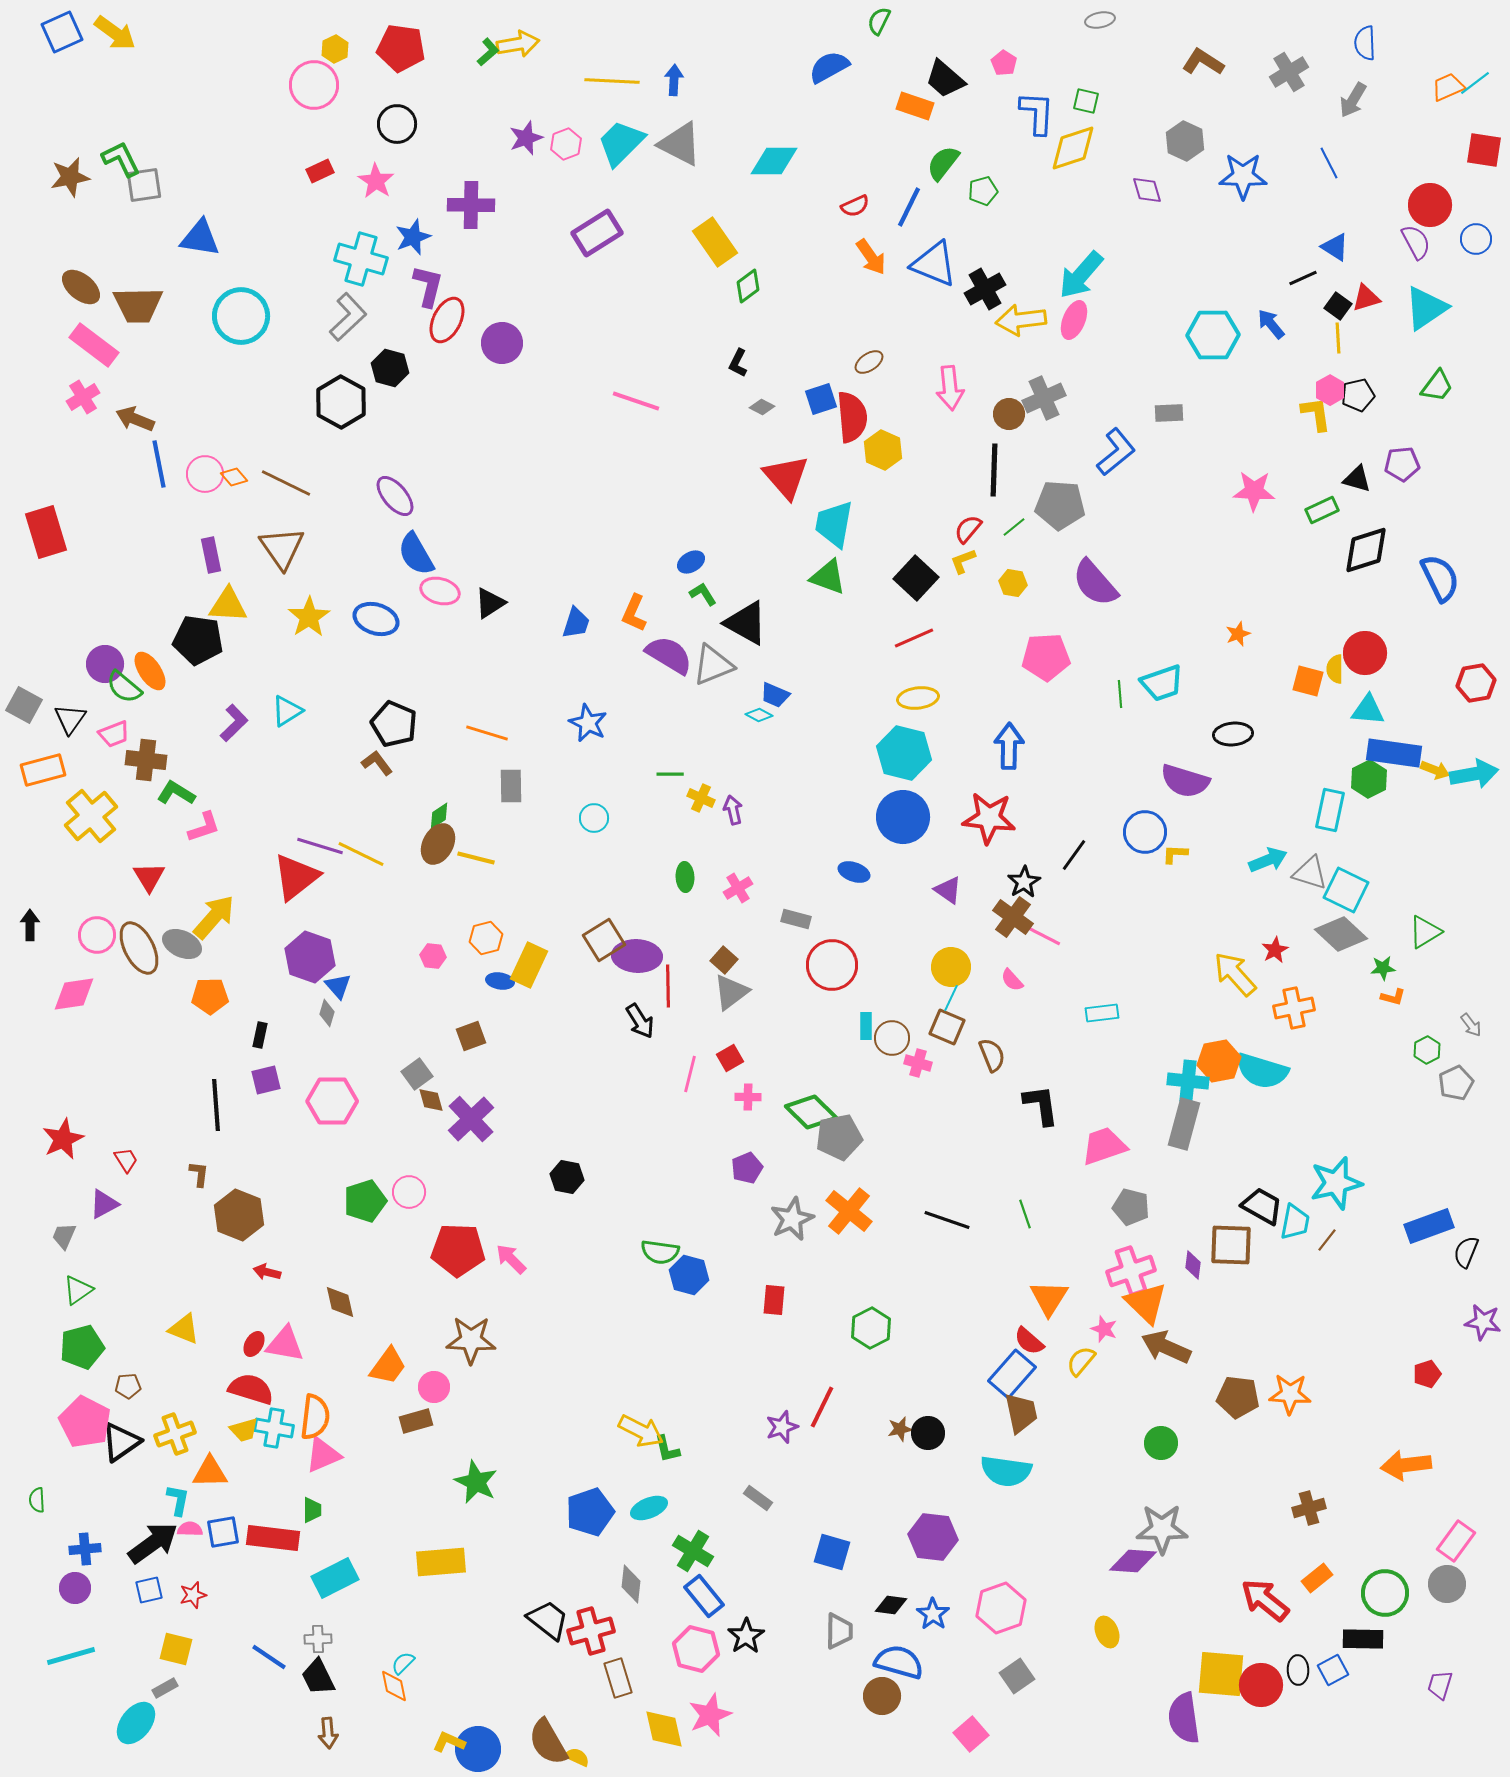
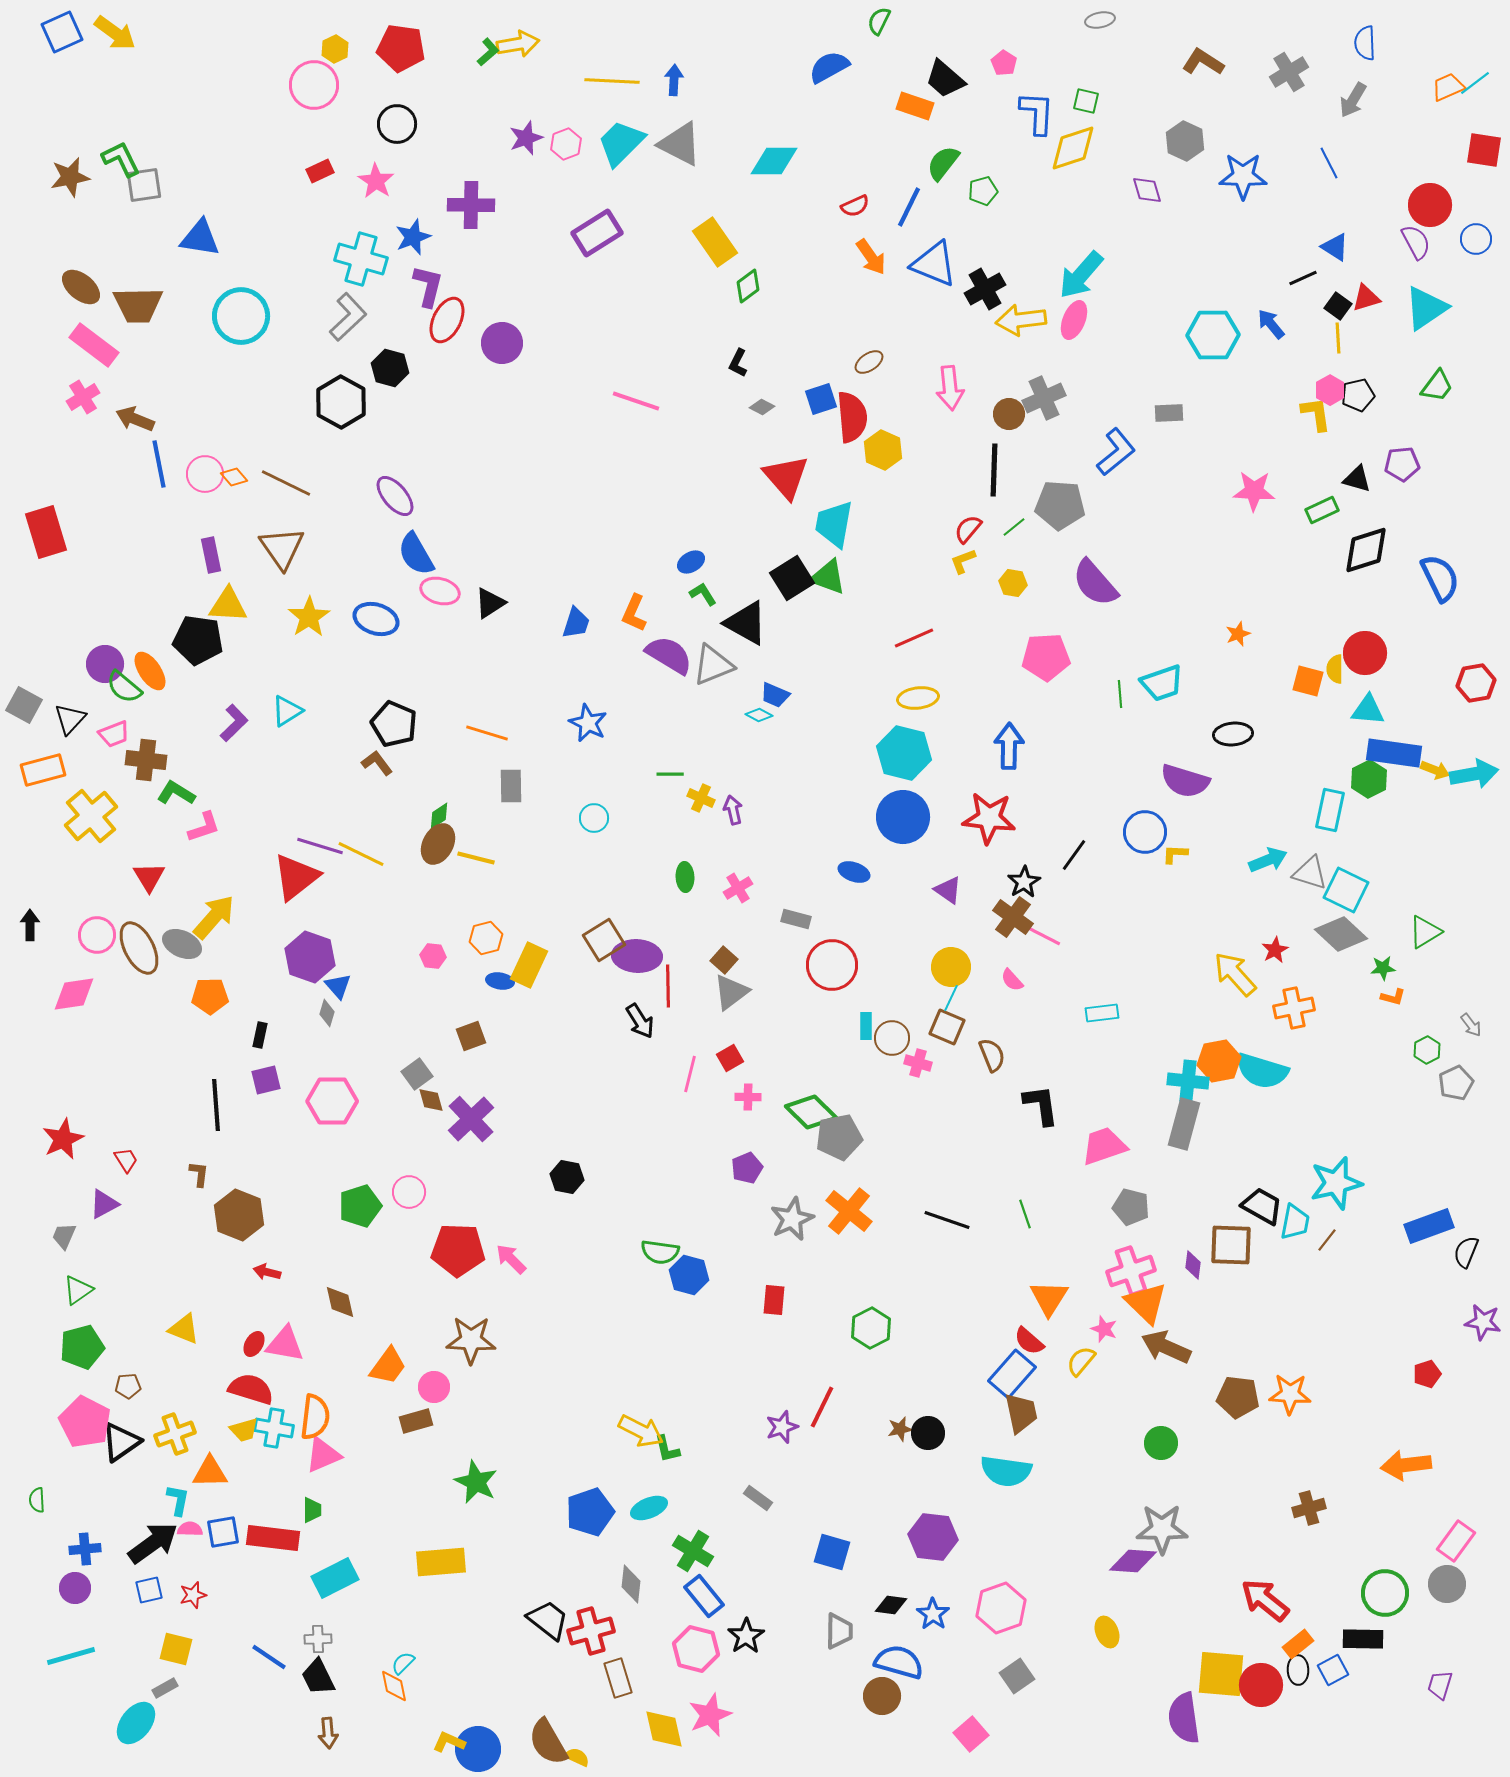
black square at (916, 578): moved 124 px left; rotated 15 degrees clockwise
black triangle at (70, 719): rotated 8 degrees clockwise
green pentagon at (365, 1201): moved 5 px left, 5 px down
orange rectangle at (1317, 1578): moved 19 px left, 66 px down
